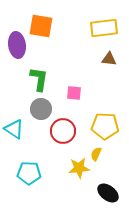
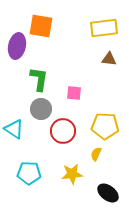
purple ellipse: moved 1 px down; rotated 20 degrees clockwise
yellow star: moved 7 px left, 6 px down
